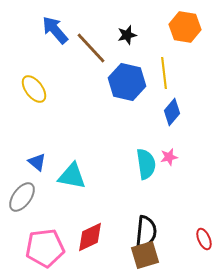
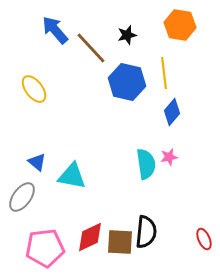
orange hexagon: moved 5 px left, 2 px up
brown square: moved 25 px left, 13 px up; rotated 20 degrees clockwise
